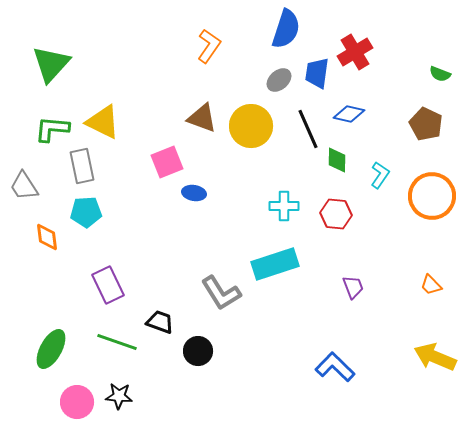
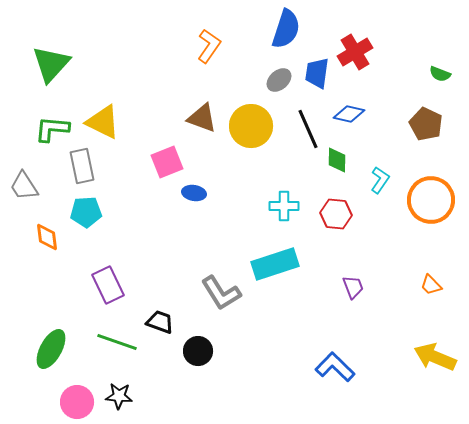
cyan L-shape: moved 5 px down
orange circle: moved 1 px left, 4 px down
